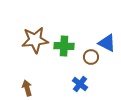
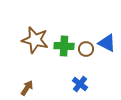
brown star: rotated 20 degrees clockwise
brown circle: moved 5 px left, 8 px up
brown arrow: rotated 49 degrees clockwise
